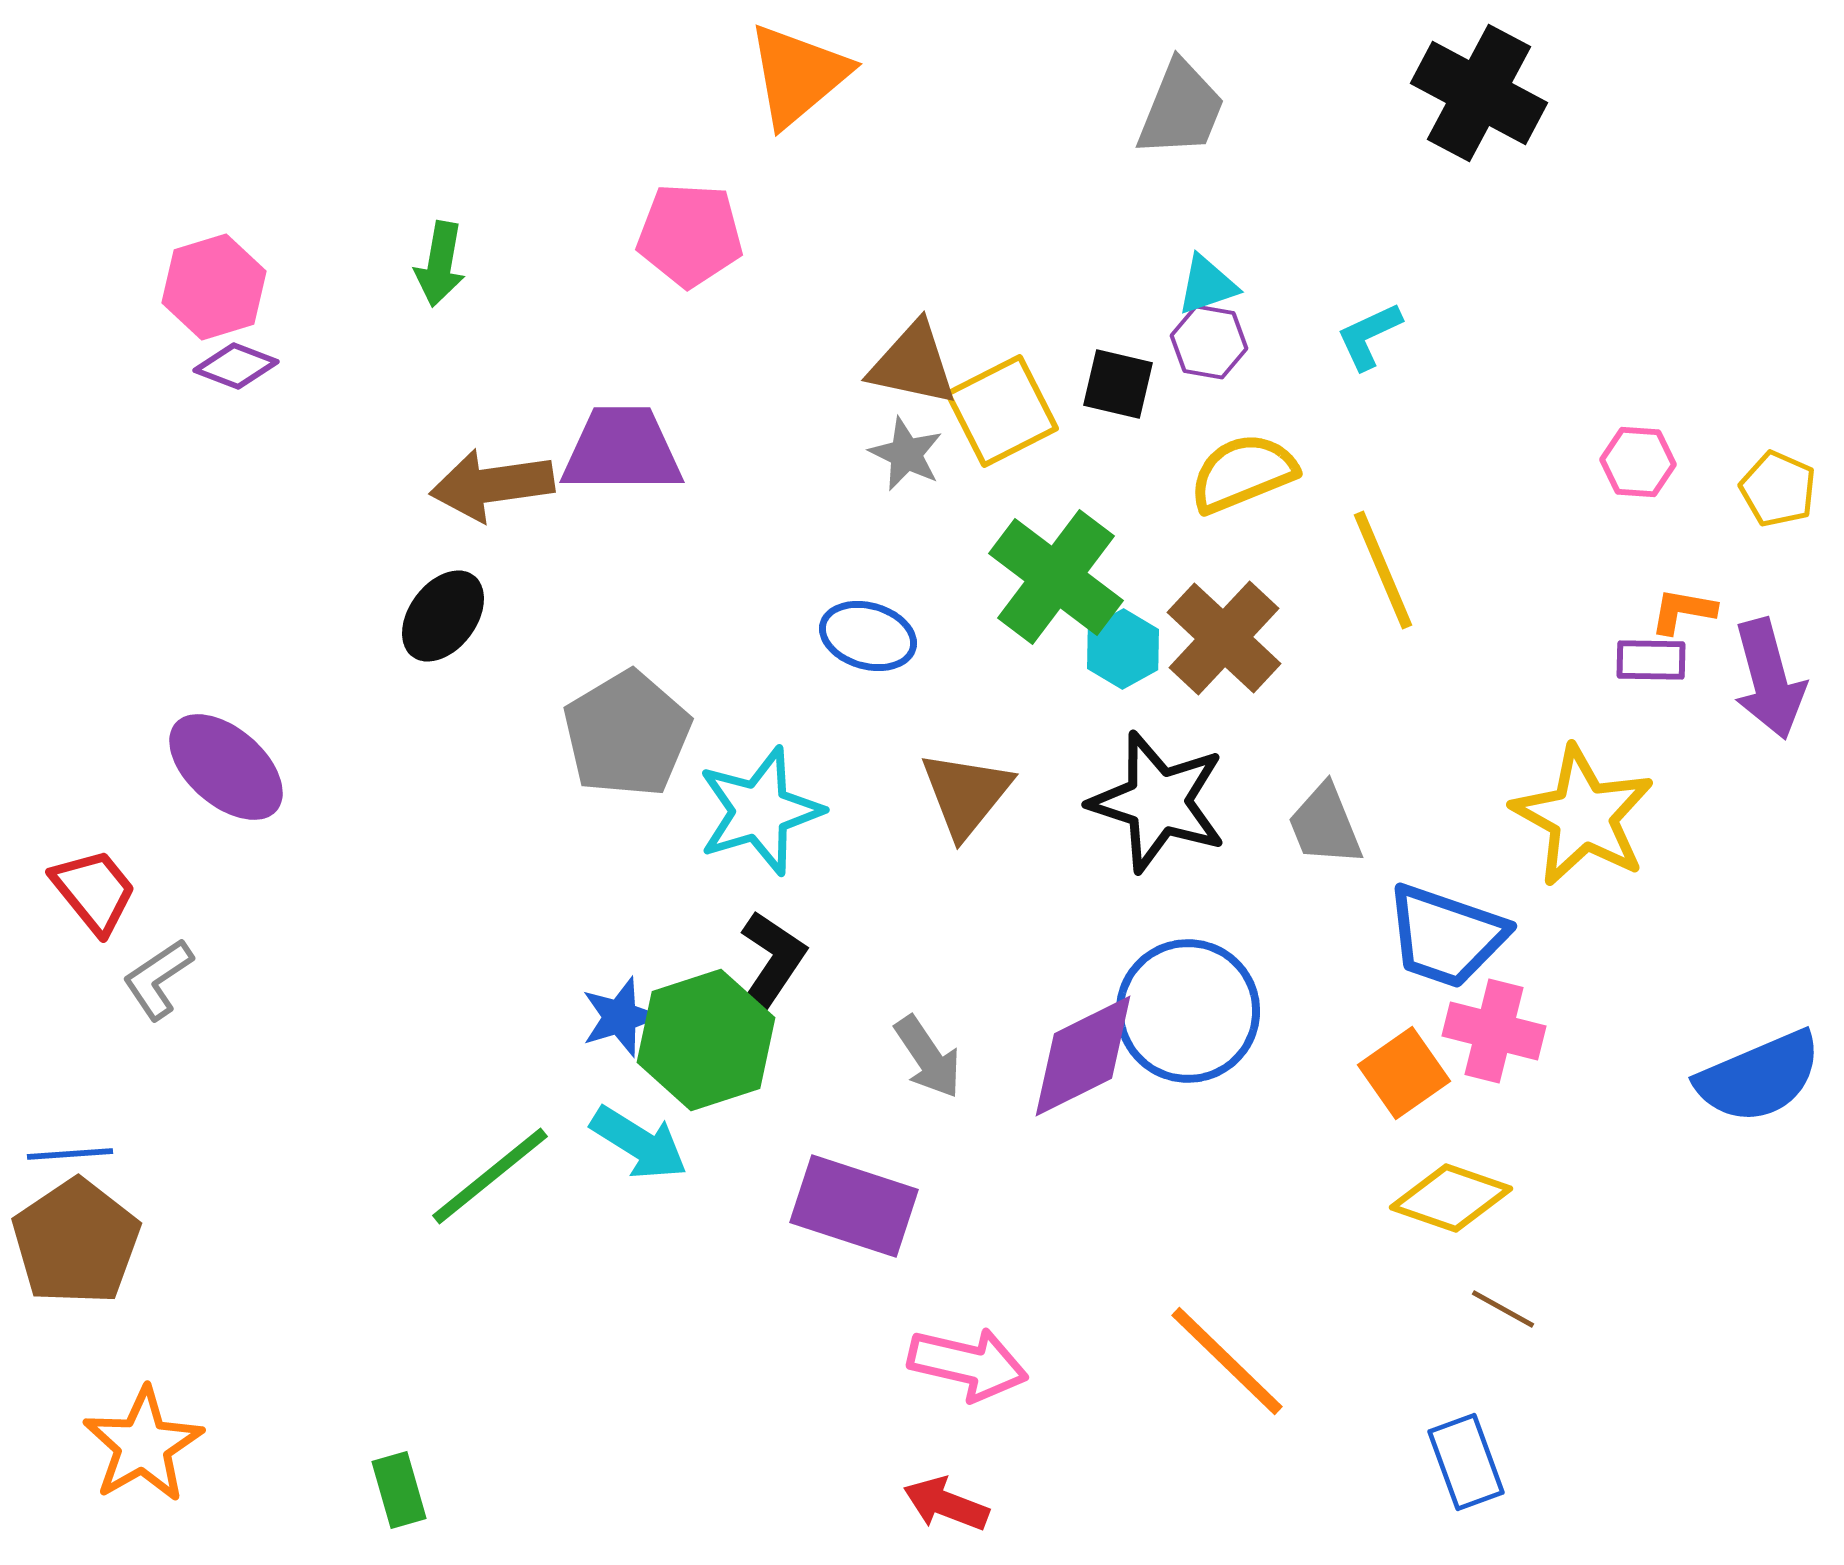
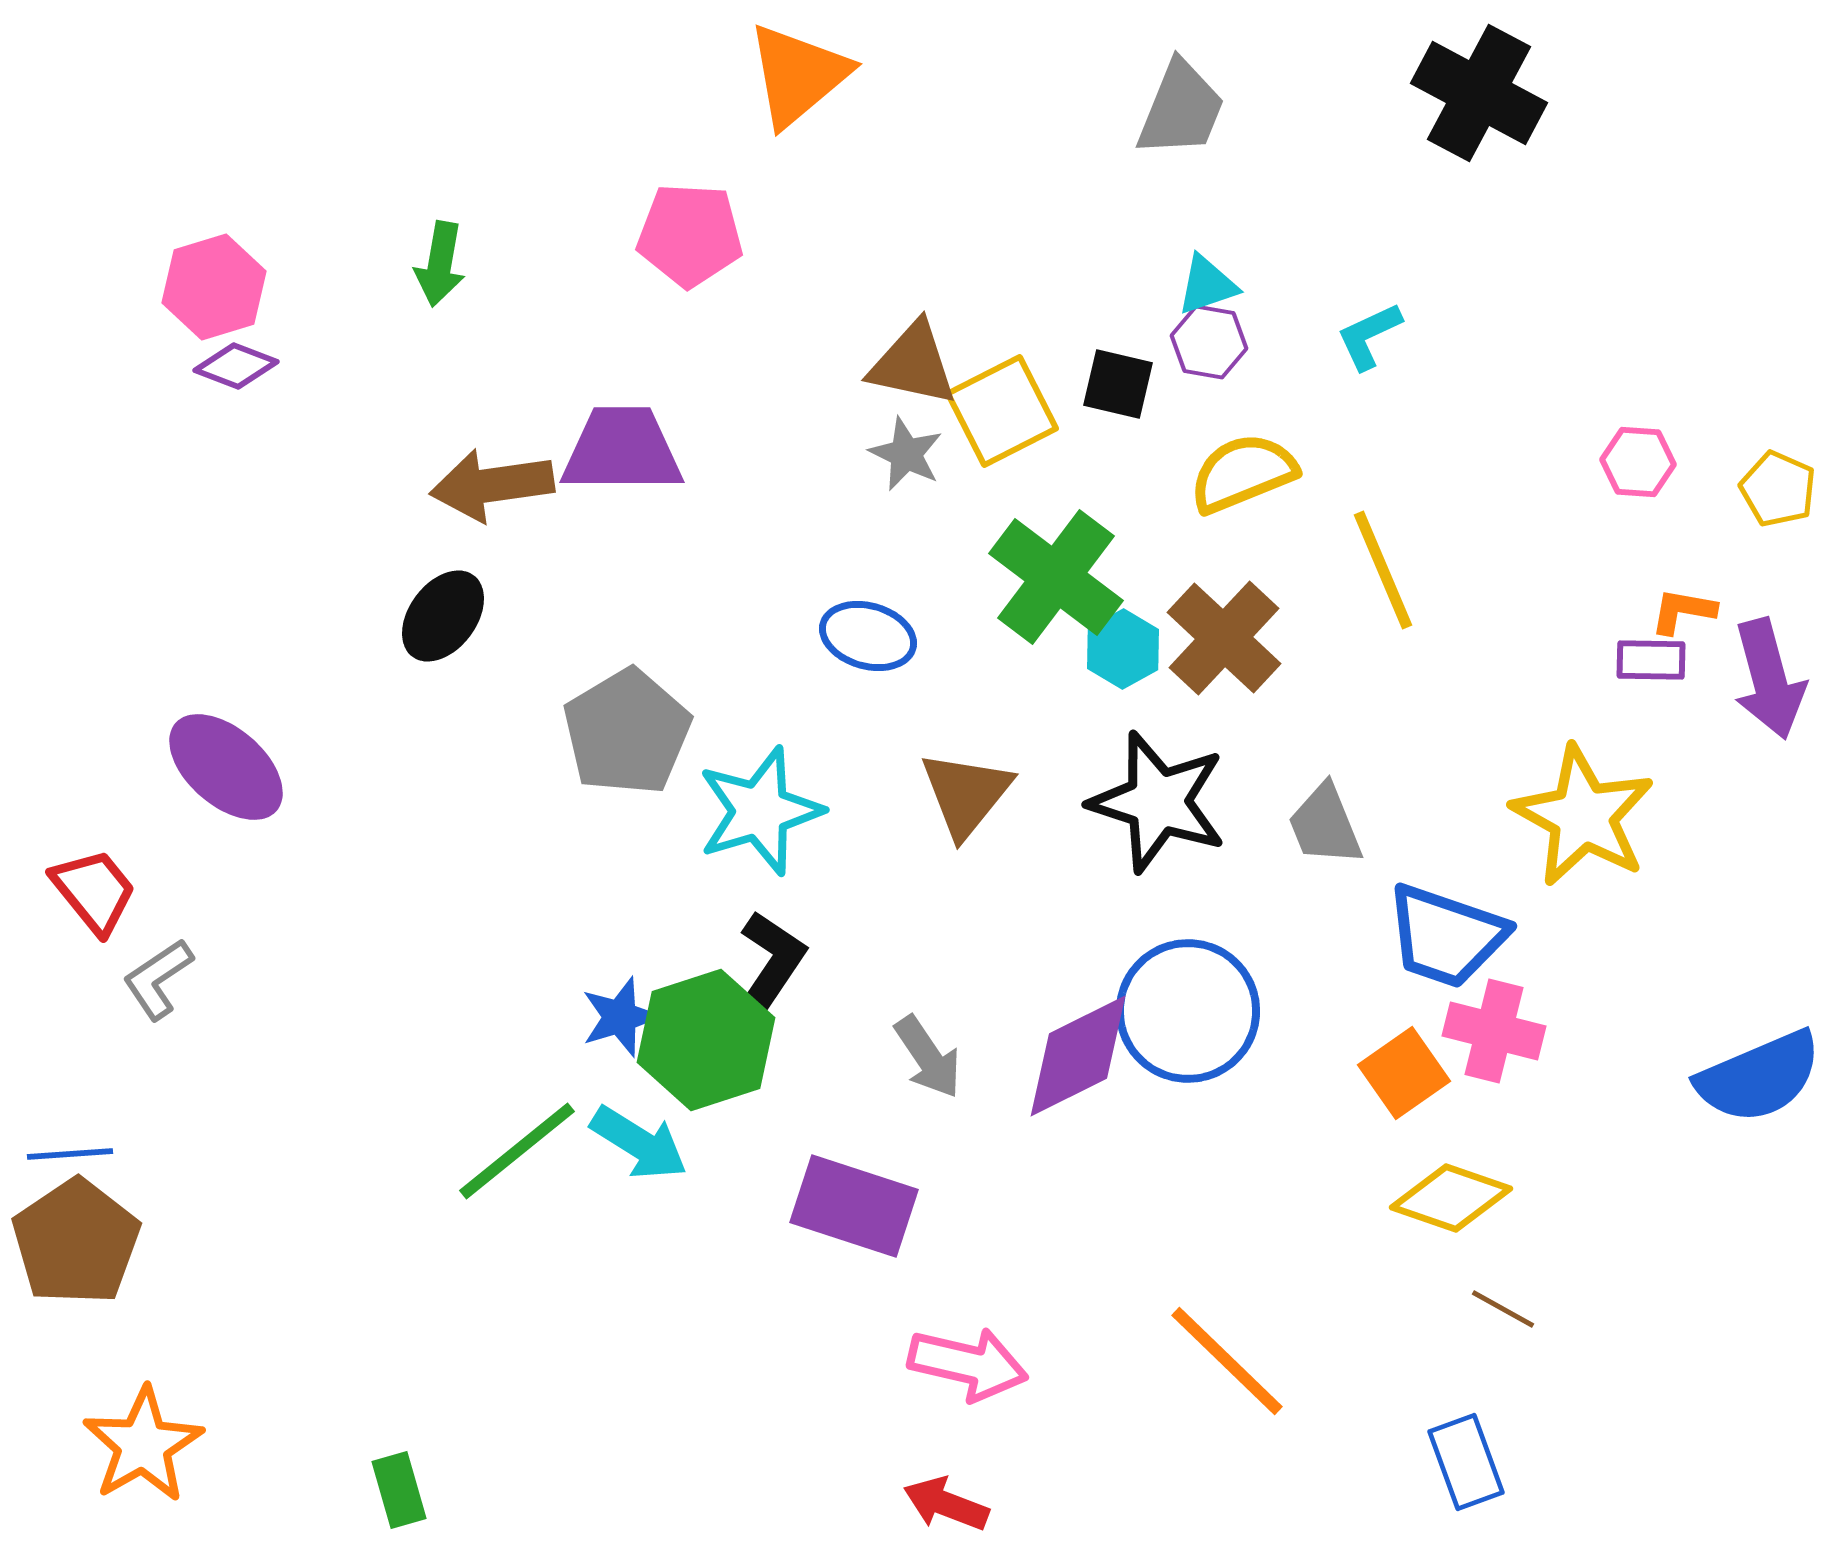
gray pentagon at (627, 734): moved 2 px up
purple diamond at (1083, 1056): moved 5 px left
green line at (490, 1176): moved 27 px right, 25 px up
